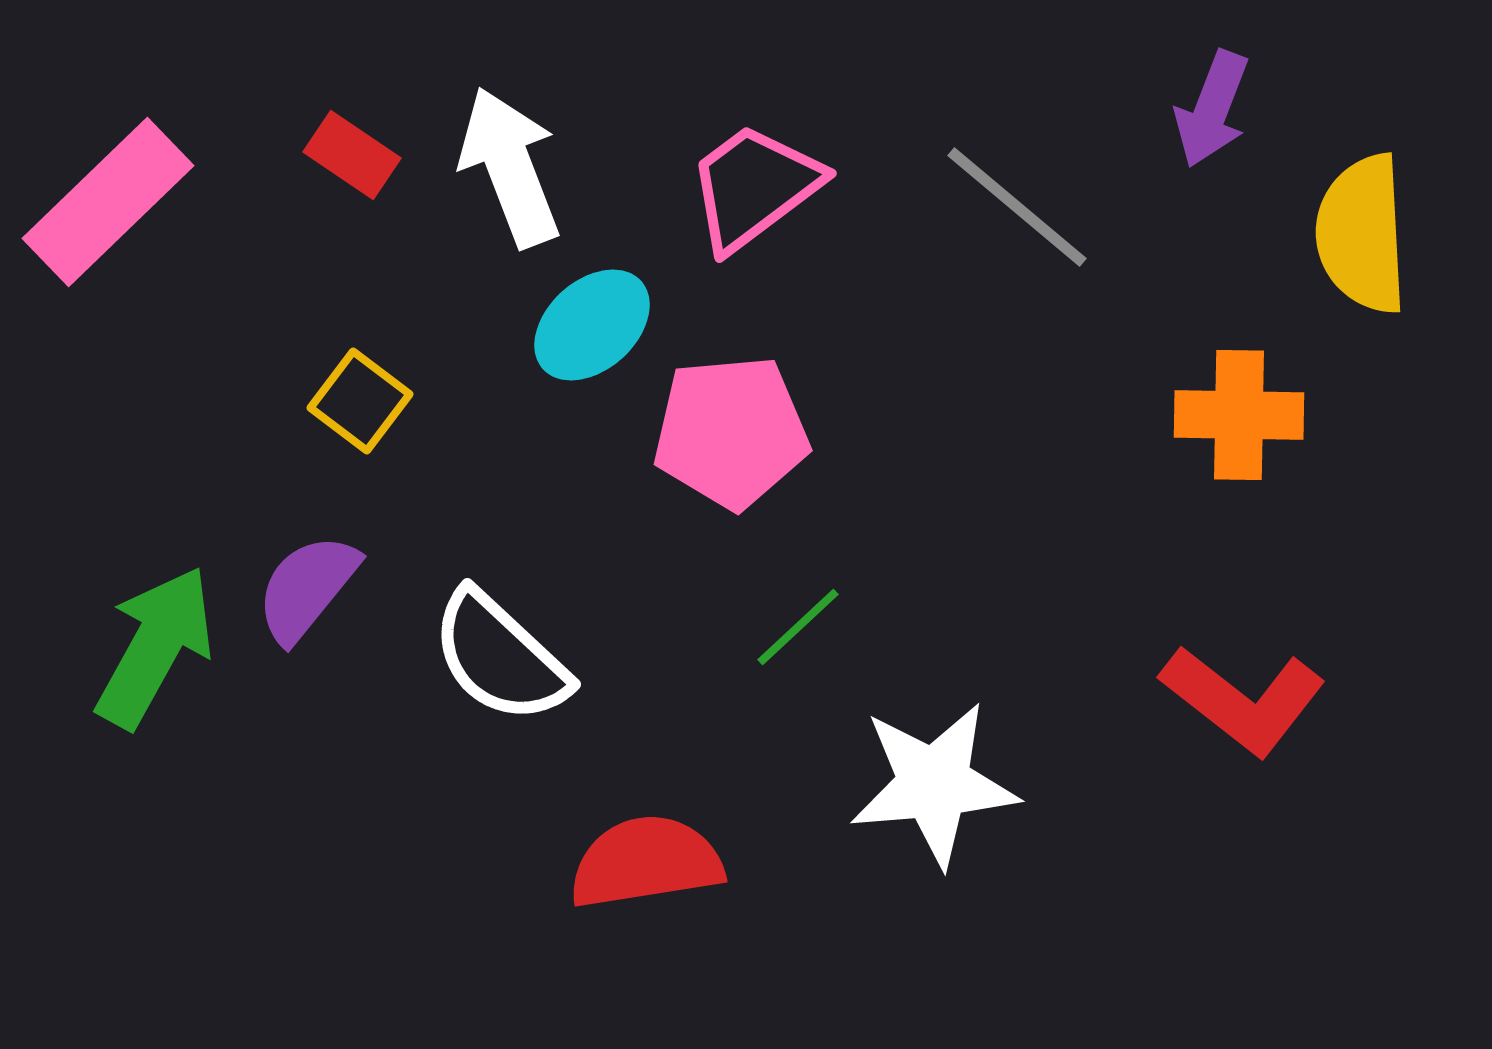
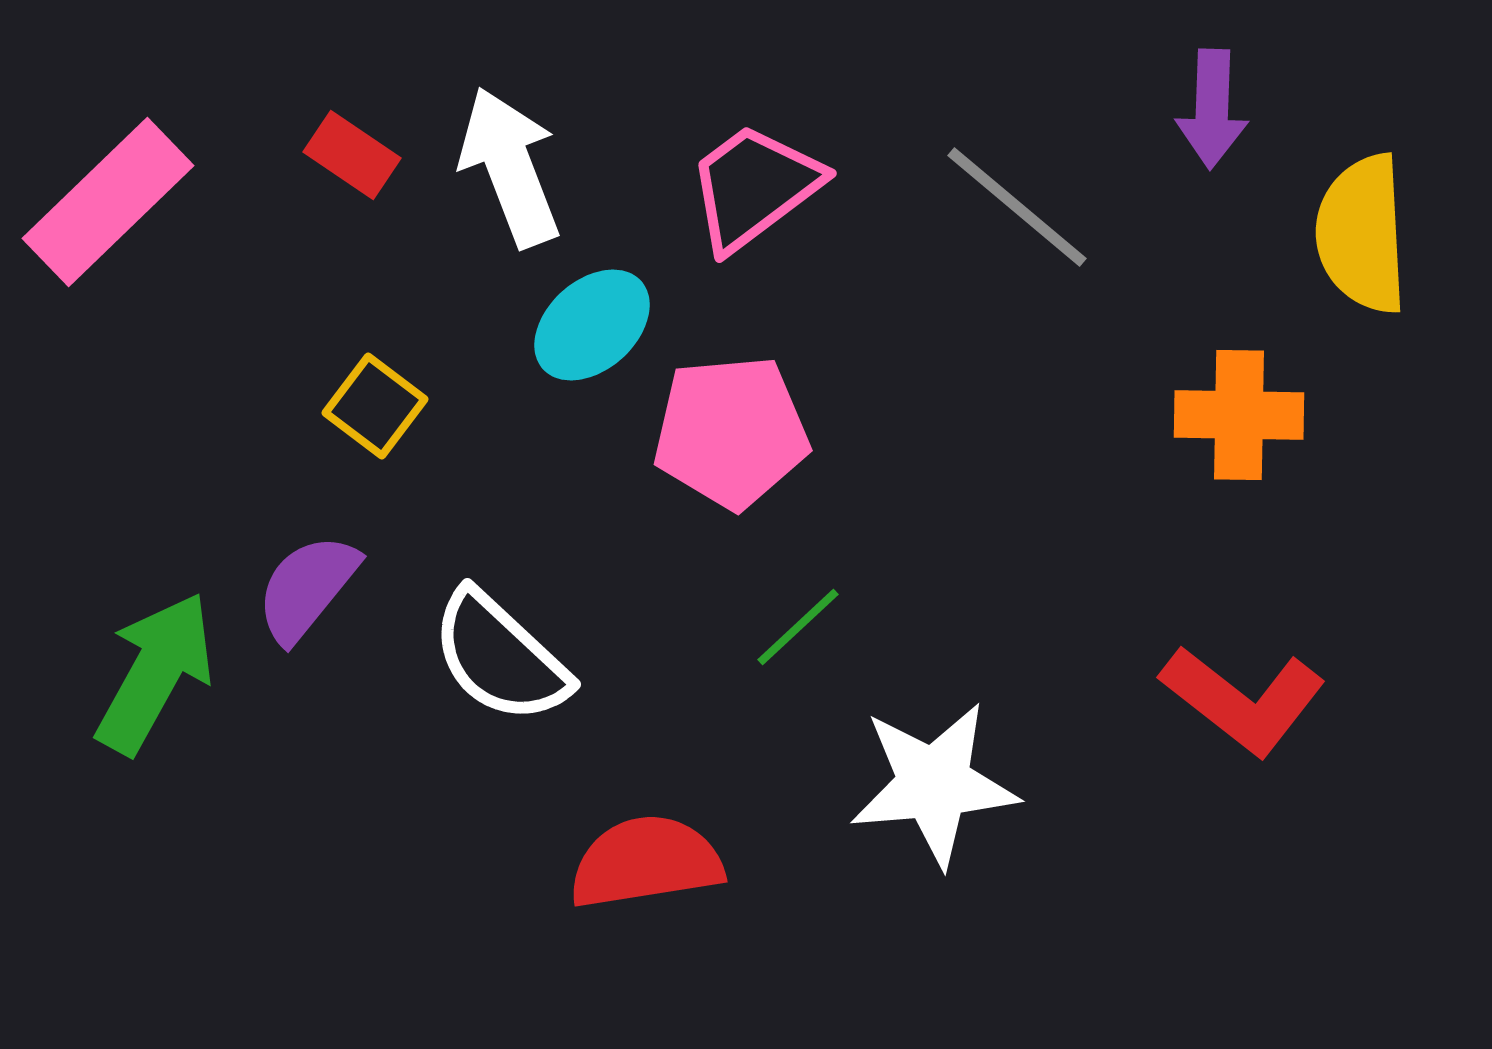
purple arrow: rotated 19 degrees counterclockwise
yellow square: moved 15 px right, 5 px down
green arrow: moved 26 px down
